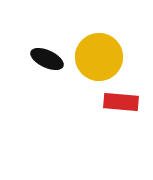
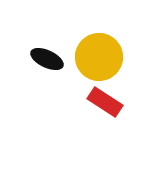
red rectangle: moved 16 px left; rotated 28 degrees clockwise
